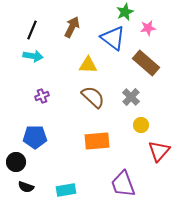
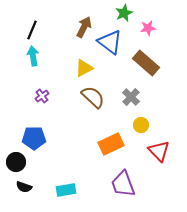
green star: moved 1 px left, 1 px down
brown arrow: moved 12 px right
blue triangle: moved 3 px left, 4 px down
cyan arrow: rotated 108 degrees counterclockwise
yellow triangle: moved 4 px left, 3 px down; rotated 30 degrees counterclockwise
purple cross: rotated 16 degrees counterclockwise
blue pentagon: moved 1 px left, 1 px down
orange rectangle: moved 14 px right, 3 px down; rotated 20 degrees counterclockwise
red triangle: rotated 25 degrees counterclockwise
black semicircle: moved 2 px left
